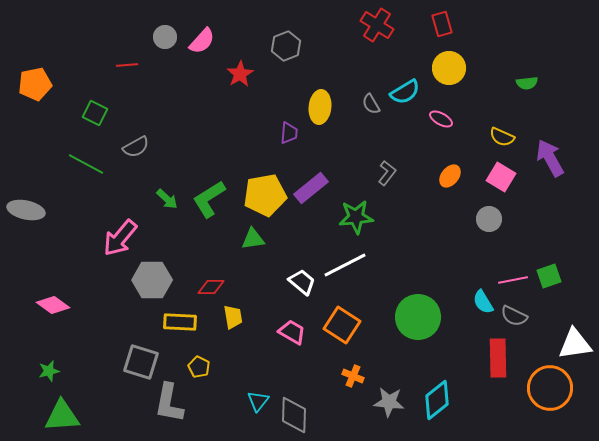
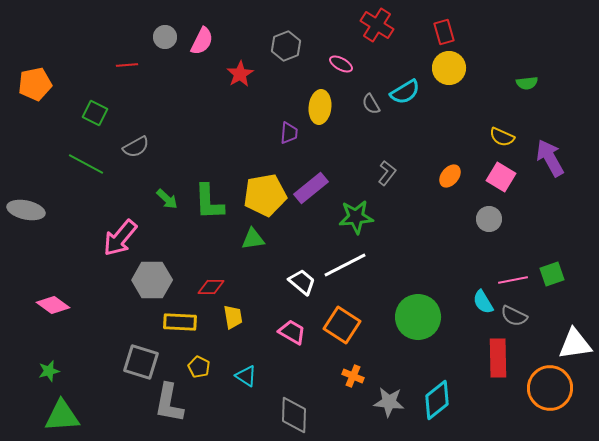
red rectangle at (442, 24): moved 2 px right, 8 px down
pink semicircle at (202, 41): rotated 16 degrees counterclockwise
pink ellipse at (441, 119): moved 100 px left, 55 px up
green L-shape at (209, 199): moved 3 px down; rotated 60 degrees counterclockwise
green square at (549, 276): moved 3 px right, 2 px up
cyan triangle at (258, 401): moved 12 px left, 25 px up; rotated 35 degrees counterclockwise
